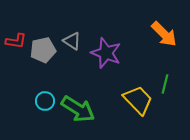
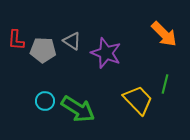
red L-shape: moved 1 px up; rotated 85 degrees clockwise
gray pentagon: rotated 15 degrees clockwise
